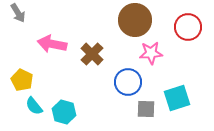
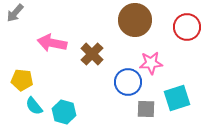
gray arrow: moved 3 px left; rotated 72 degrees clockwise
red circle: moved 1 px left
pink arrow: moved 1 px up
pink star: moved 10 px down
yellow pentagon: rotated 20 degrees counterclockwise
